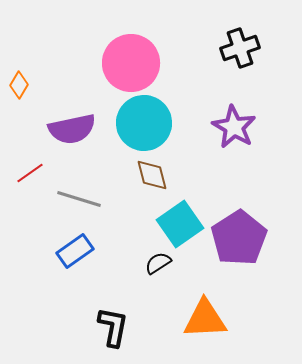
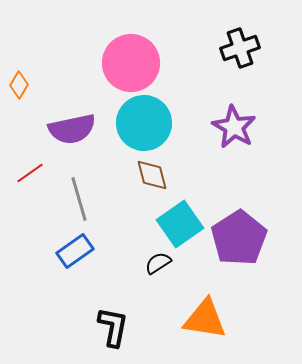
gray line: rotated 57 degrees clockwise
orange triangle: rotated 12 degrees clockwise
